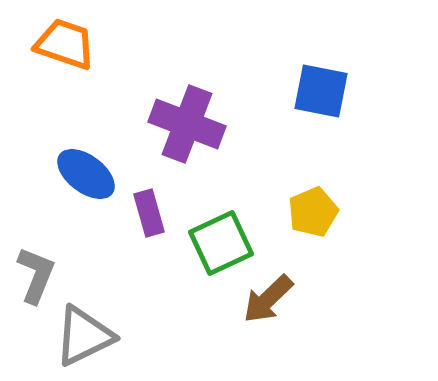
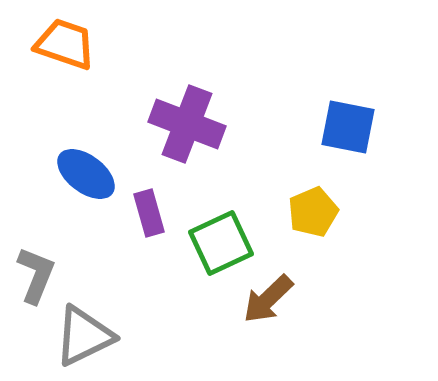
blue square: moved 27 px right, 36 px down
